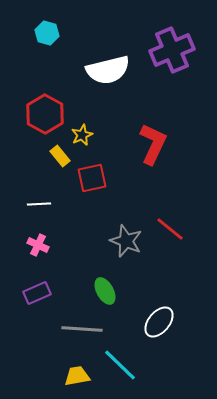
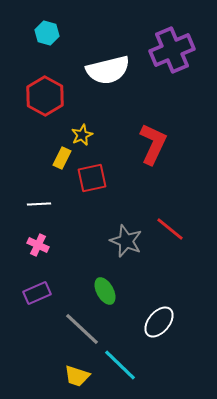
red hexagon: moved 18 px up
yellow rectangle: moved 2 px right, 2 px down; rotated 65 degrees clockwise
gray line: rotated 39 degrees clockwise
yellow trapezoid: rotated 152 degrees counterclockwise
